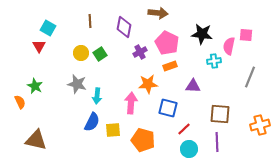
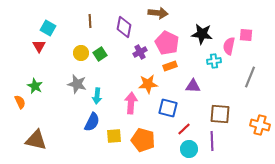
orange cross: rotated 30 degrees clockwise
yellow square: moved 1 px right, 6 px down
purple line: moved 5 px left, 1 px up
